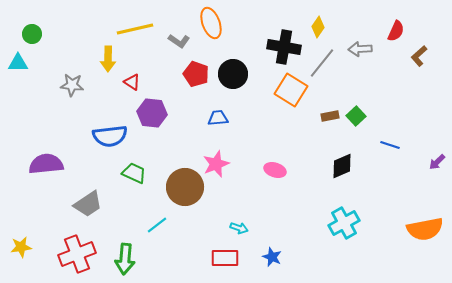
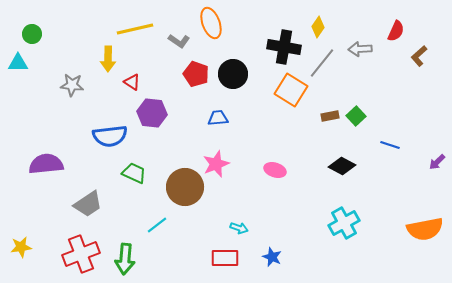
black diamond: rotated 52 degrees clockwise
red cross: moved 4 px right
